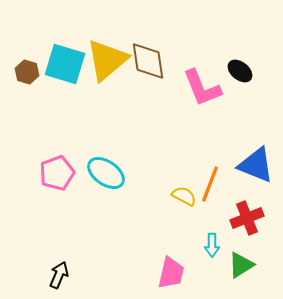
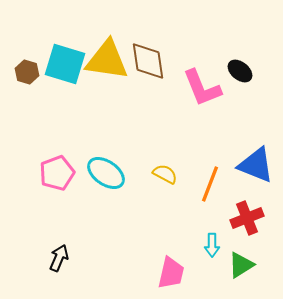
yellow triangle: rotated 48 degrees clockwise
yellow semicircle: moved 19 px left, 22 px up
black arrow: moved 17 px up
